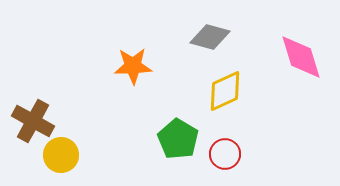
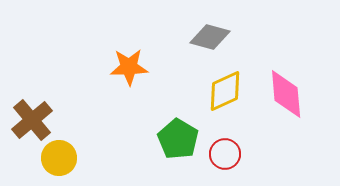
pink diamond: moved 15 px left, 37 px down; rotated 12 degrees clockwise
orange star: moved 4 px left, 1 px down
brown cross: moved 1 px left, 1 px up; rotated 21 degrees clockwise
yellow circle: moved 2 px left, 3 px down
